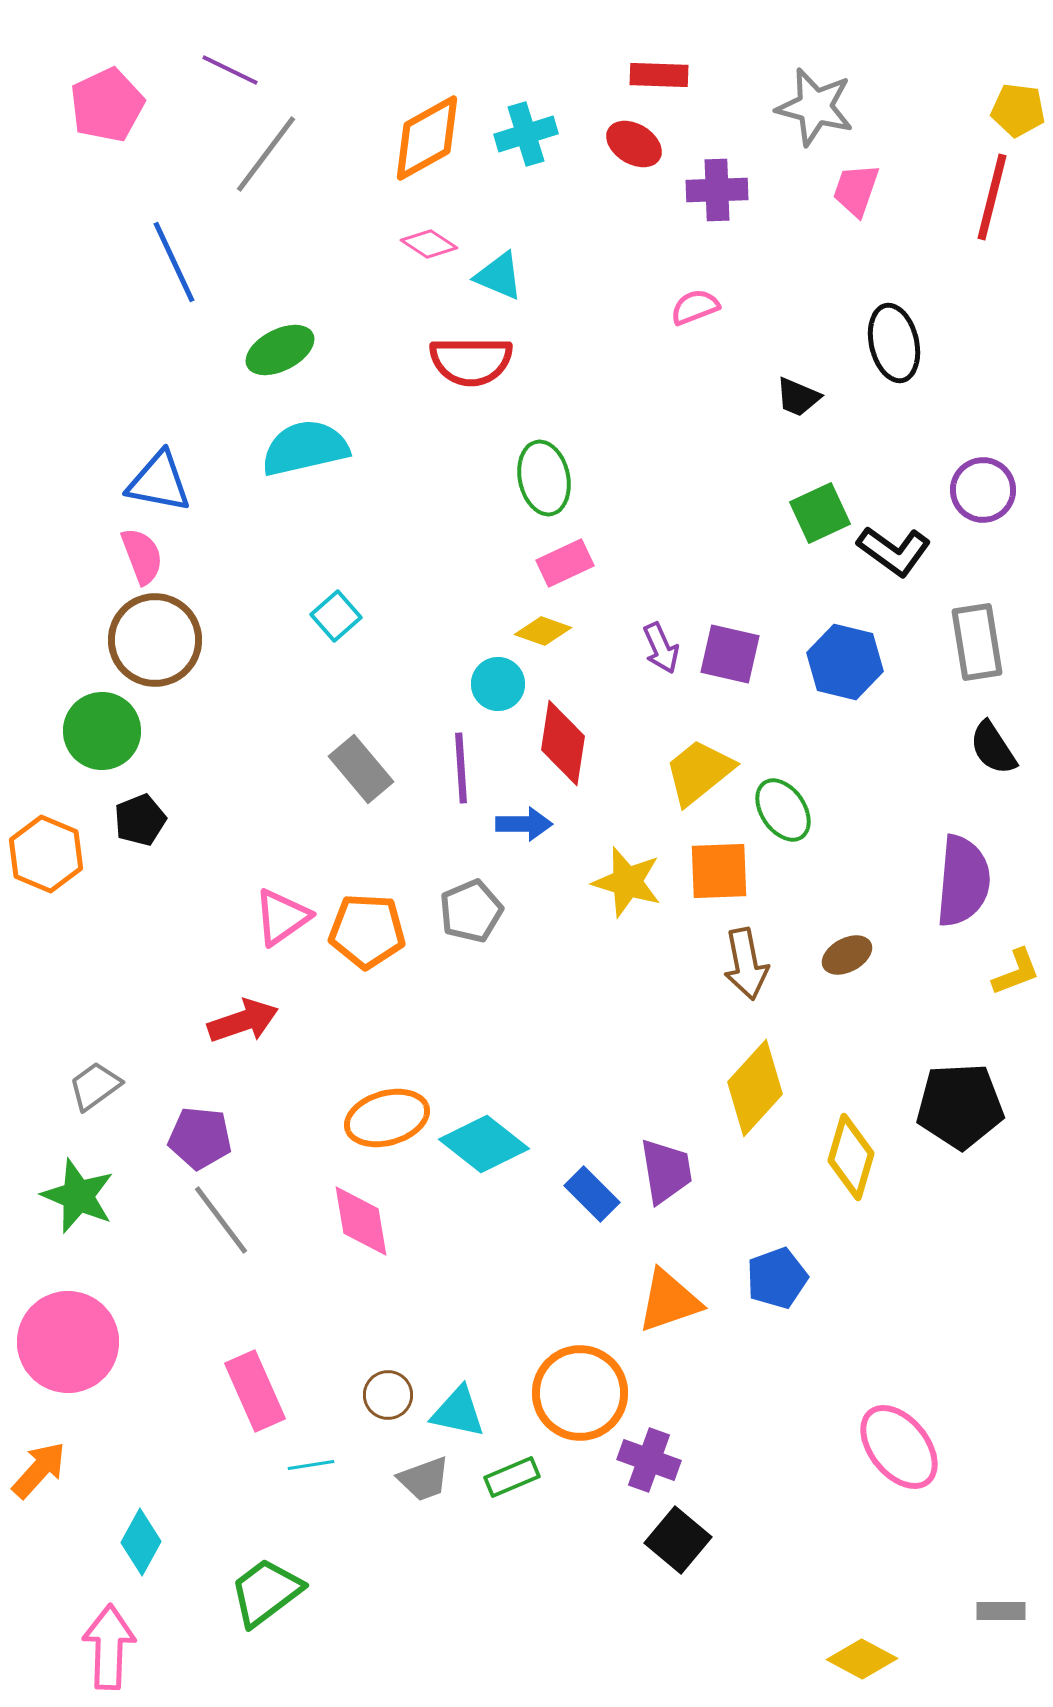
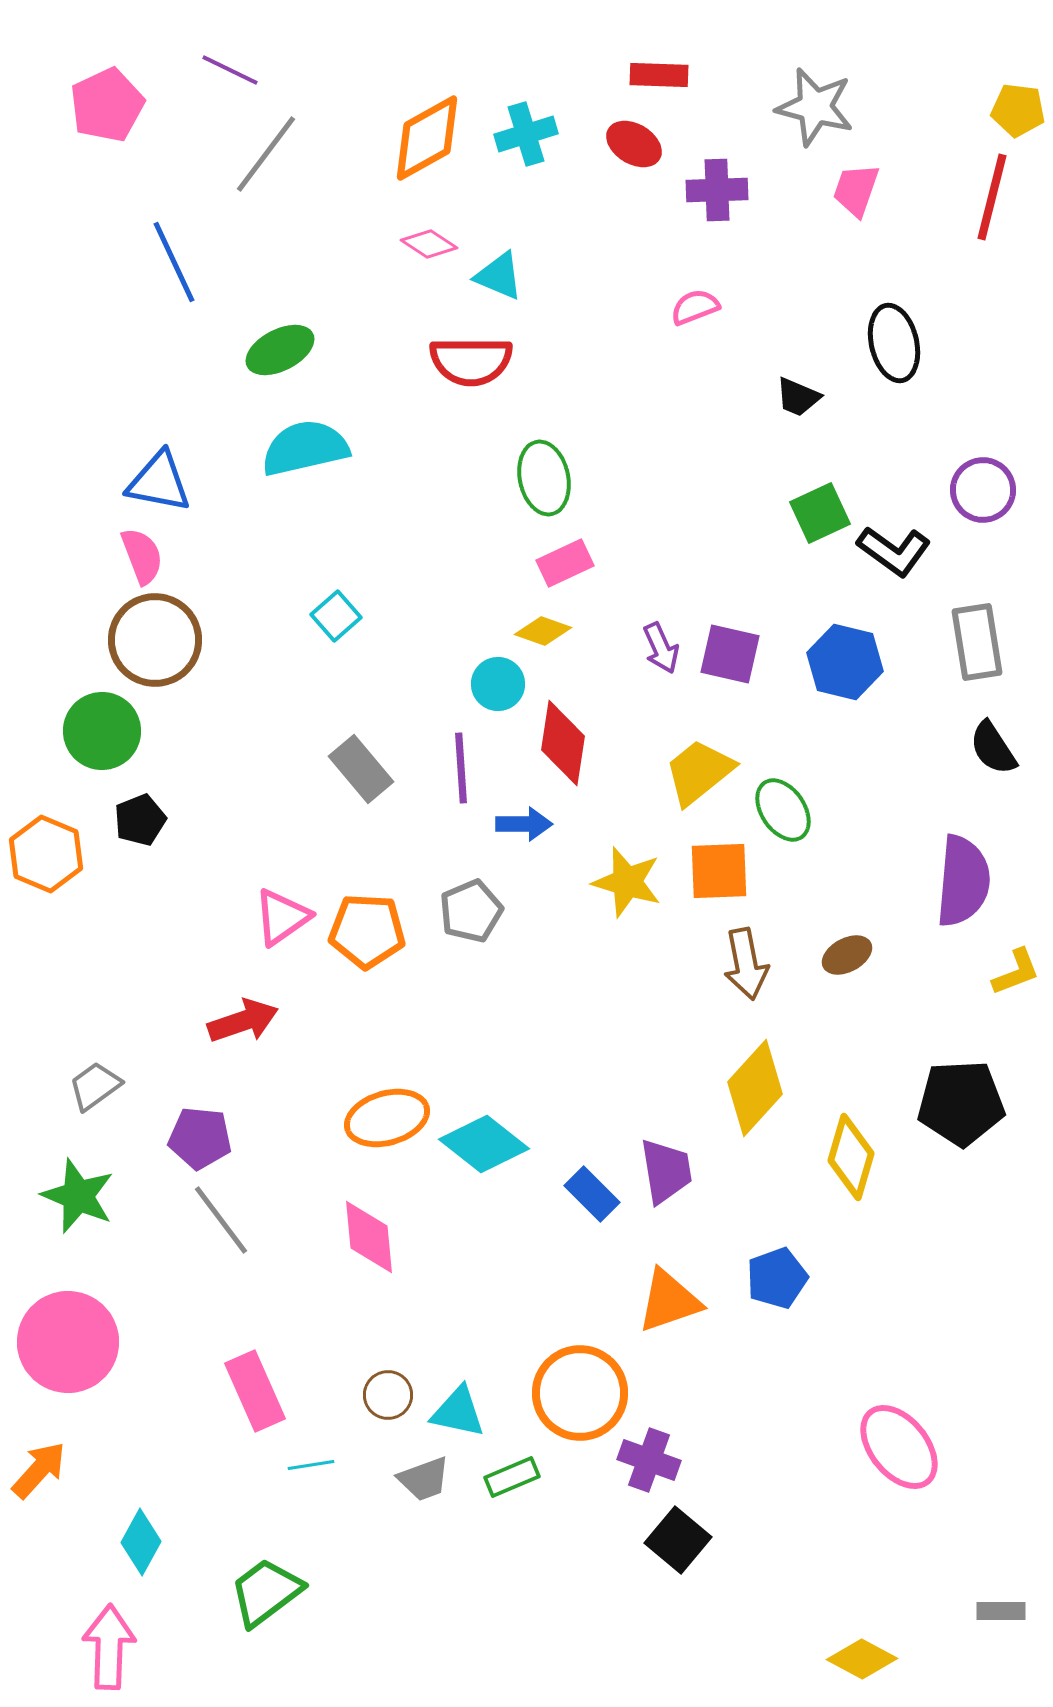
black pentagon at (960, 1106): moved 1 px right, 3 px up
pink diamond at (361, 1221): moved 8 px right, 16 px down; rotated 4 degrees clockwise
